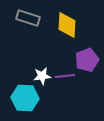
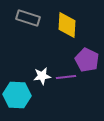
purple pentagon: rotated 25 degrees counterclockwise
purple line: moved 1 px right, 1 px down
cyan hexagon: moved 8 px left, 3 px up
